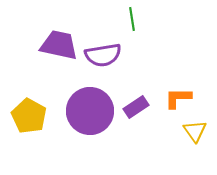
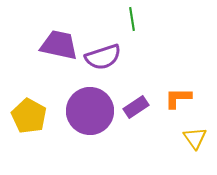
purple semicircle: moved 2 px down; rotated 9 degrees counterclockwise
yellow triangle: moved 7 px down
